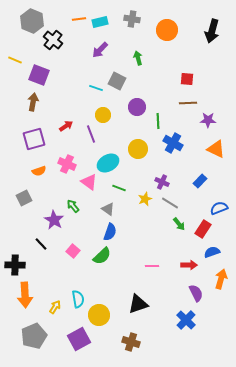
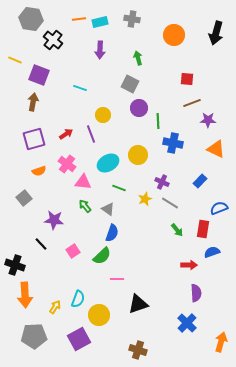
gray hexagon at (32, 21): moved 1 px left, 2 px up; rotated 15 degrees counterclockwise
orange circle at (167, 30): moved 7 px right, 5 px down
black arrow at (212, 31): moved 4 px right, 2 px down
purple arrow at (100, 50): rotated 42 degrees counterclockwise
gray square at (117, 81): moved 13 px right, 3 px down
cyan line at (96, 88): moved 16 px left
brown line at (188, 103): moved 4 px right; rotated 18 degrees counterclockwise
purple circle at (137, 107): moved 2 px right, 1 px down
red arrow at (66, 126): moved 8 px down
blue cross at (173, 143): rotated 18 degrees counterclockwise
yellow circle at (138, 149): moved 6 px down
pink cross at (67, 164): rotated 12 degrees clockwise
pink triangle at (89, 182): moved 6 px left; rotated 30 degrees counterclockwise
gray square at (24, 198): rotated 14 degrees counterclockwise
green arrow at (73, 206): moved 12 px right
purple star at (54, 220): rotated 24 degrees counterclockwise
green arrow at (179, 224): moved 2 px left, 6 px down
red rectangle at (203, 229): rotated 24 degrees counterclockwise
blue semicircle at (110, 232): moved 2 px right, 1 px down
pink square at (73, 251): rotated 16 degrees clockwise
black cross at (15, 265): rotated 18 degrees clockwise
pink line at (152, 266): moved 35 px left, 13 px down
orange arrow at (221, 279): moved 63 px down
purple semicircle at (196, 293): rotated 24 degrees clockwise
cyan semicircle at (78, 299): rotated 30 degrees clockwise
blue cross at (186, 320): moved 1 px right, 3 px down
gray pentagon at (34, 336): rotated 20 degrees clockwise
brown cross at (131, 342): moved 7 px right, 8 px down
